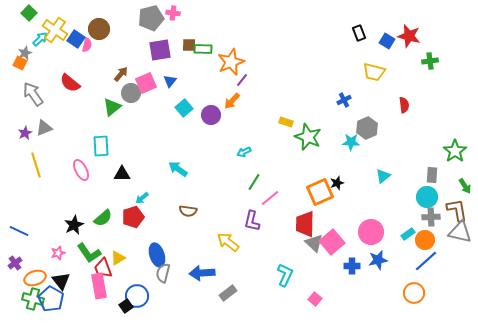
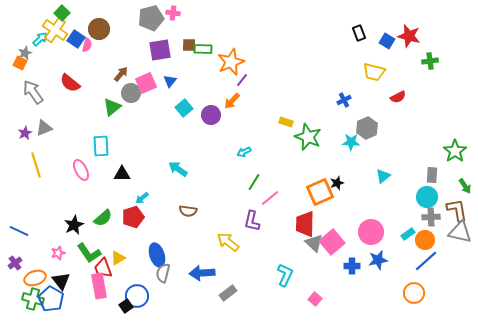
green square at (29, 13): moved 33 px right
gray arrow at (33, 94): moved 2 px up
red semicircle at (404, 105): moved 6 px left, 8 px up; rotated 70 degrees clockwise
